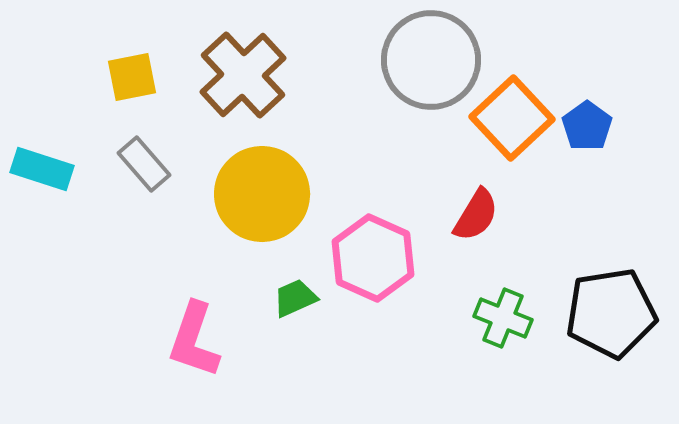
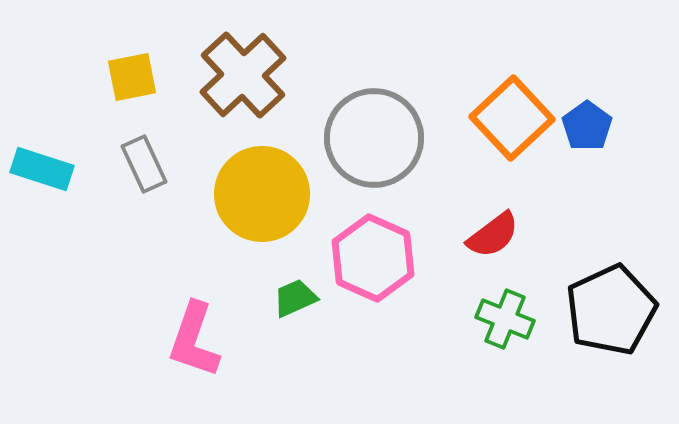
gray circle: moved 57 px left, 78 px down
gray rectangle: rotated 16 degrees clockwise
red semicircle: moved 17 px right, 20 px down; rotated 22 degrees clockwise
black pentagon: moved 3 px up; rotated 16 degrees counterclockwise
green cross: moved 2 px right, 1 px down
